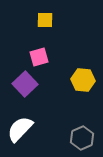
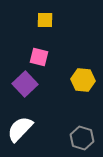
pink square: rotated 30 degrees clockwise
gray hexagon: rotated 20 degrees counterclockwise
